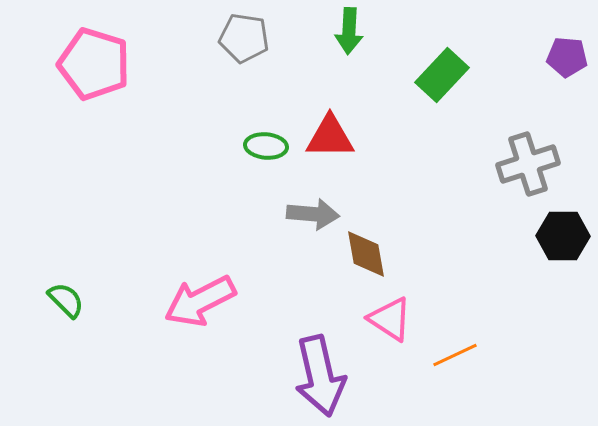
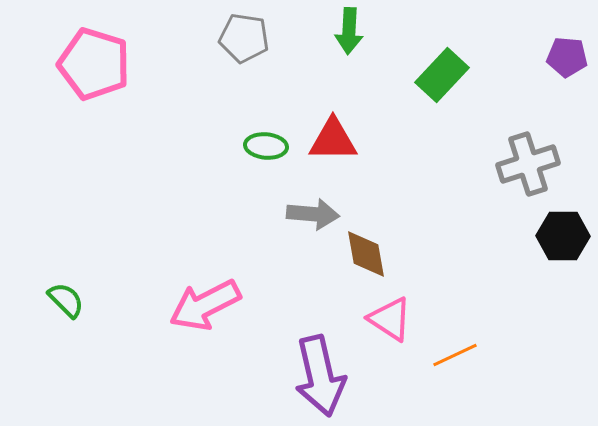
red triangle: moved 3 px right, 3 px down
pink arrow: moved 5 px right, 4 px down
